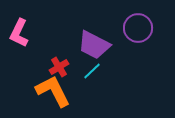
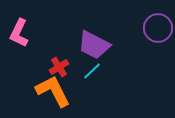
purple circle: moved 20 px right
